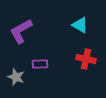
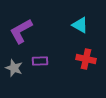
purple rectangle: moved 3 px up
gray star: moved 2 px left, 9 px up
